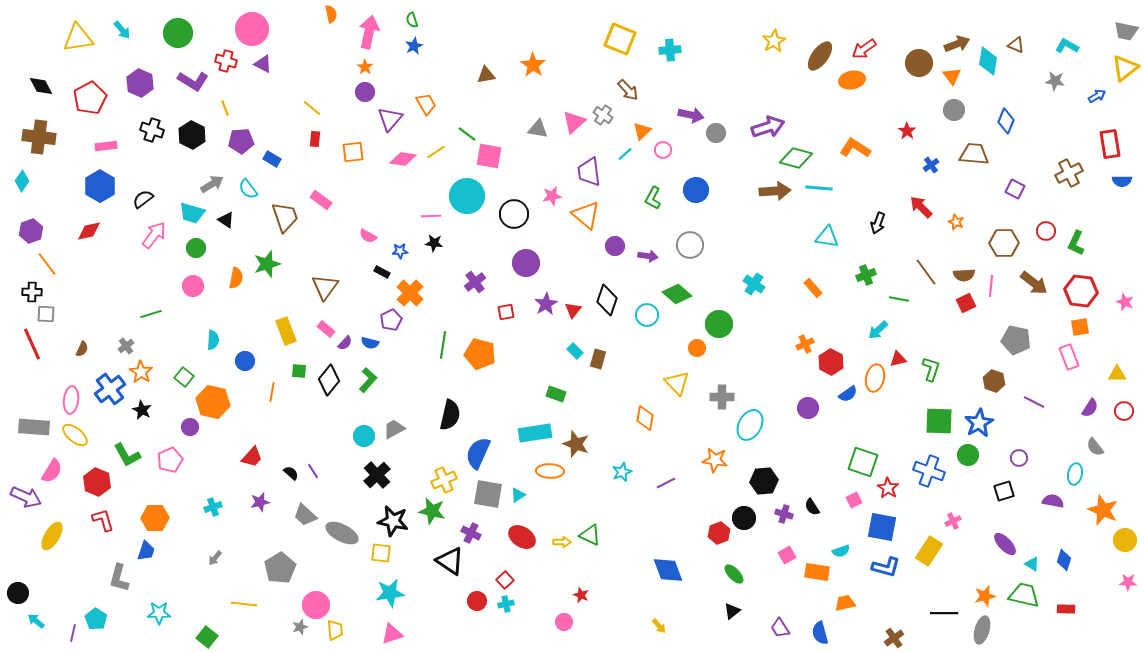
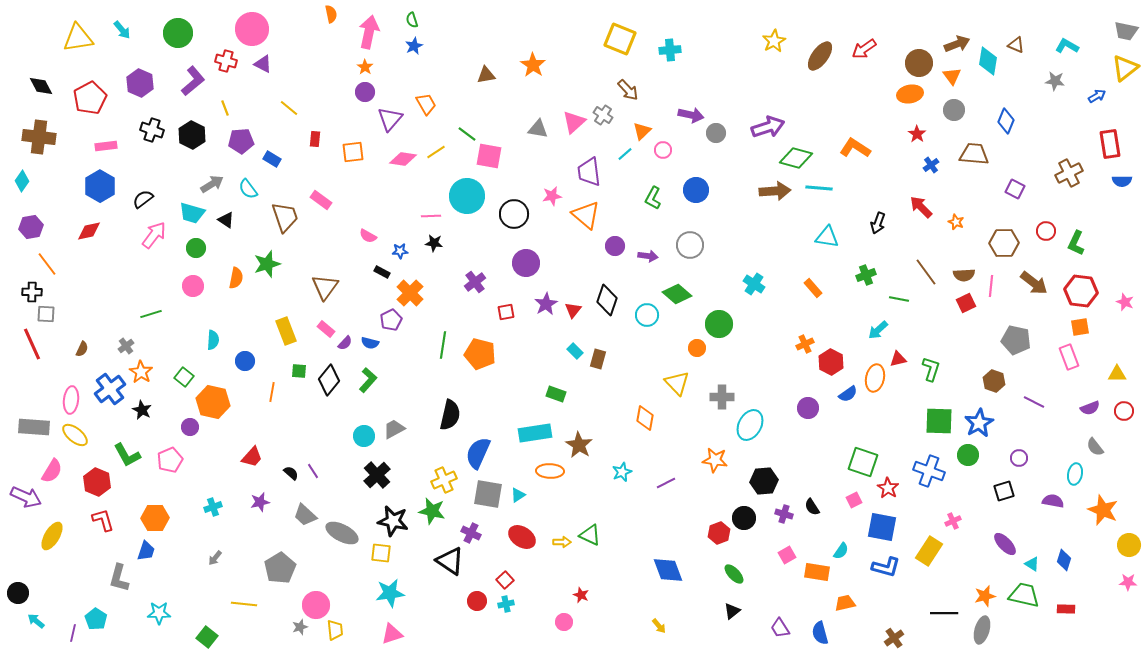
orange ellipse at (852, 80): moved 58 px right, 14 px down
purple L-shape at (193, 81): rotated 72 degrees counterclockwise
yellow line at (312, 108): moved 23 px left
red star at (907, 131): moved 10 px right, 3 px down
purple hexagon at (31, 231): moved 4 px up; rotated 10 degrees clockwise
purple semicircle at (1090, 408): rotated 36 degrees clockwise
brown star at (576, 444): moved 3 px right, 1 px down; rotated 12 degrees clockwise
yellow circle at (1125, 540): moved 4 px right, 5 px down
cyan semicircle at (841, 551): rotated 36 degrees counterclockwise
